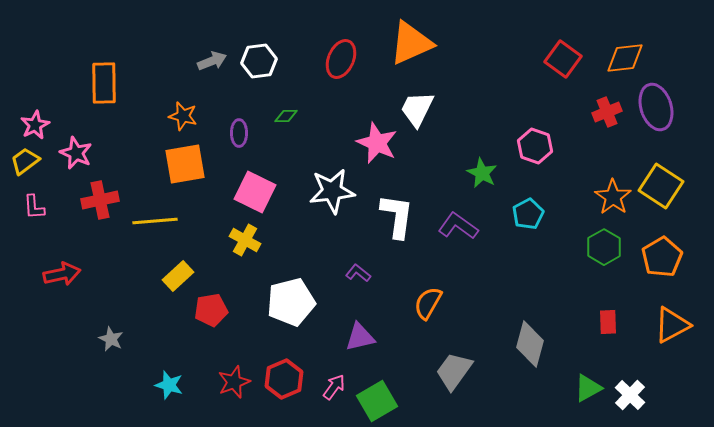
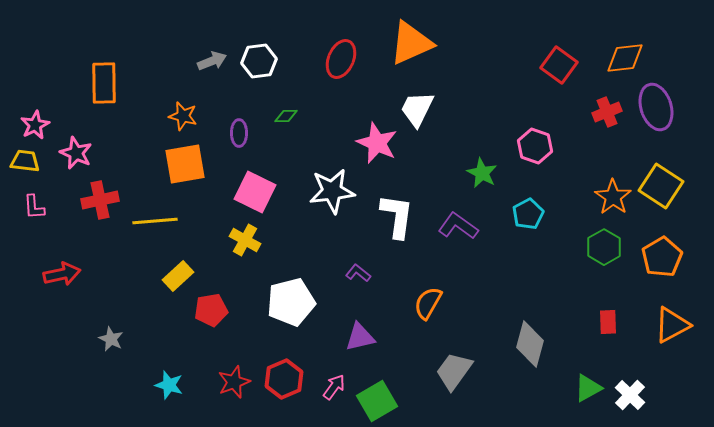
red square at (563, 59): moved 4 px left, 6 px down
yellow trapezoid at (25, 161): rotated 44 degrees clockwise
